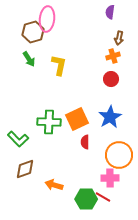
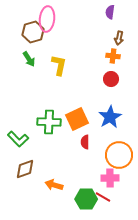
orange cross: rotated 24 degrees clockwise
